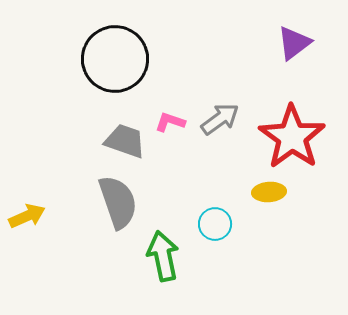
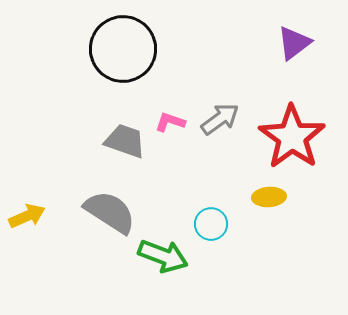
black circle: moved 8 px right, 10 px up
yellow ellipse: moved 5 px down
gray semicircle: moved 8 px left, 10 px down; rotated 38 degrees counterclockwise
cyan circle: moved 4 px left
green arrow: rotated 123 degrees clockwise
